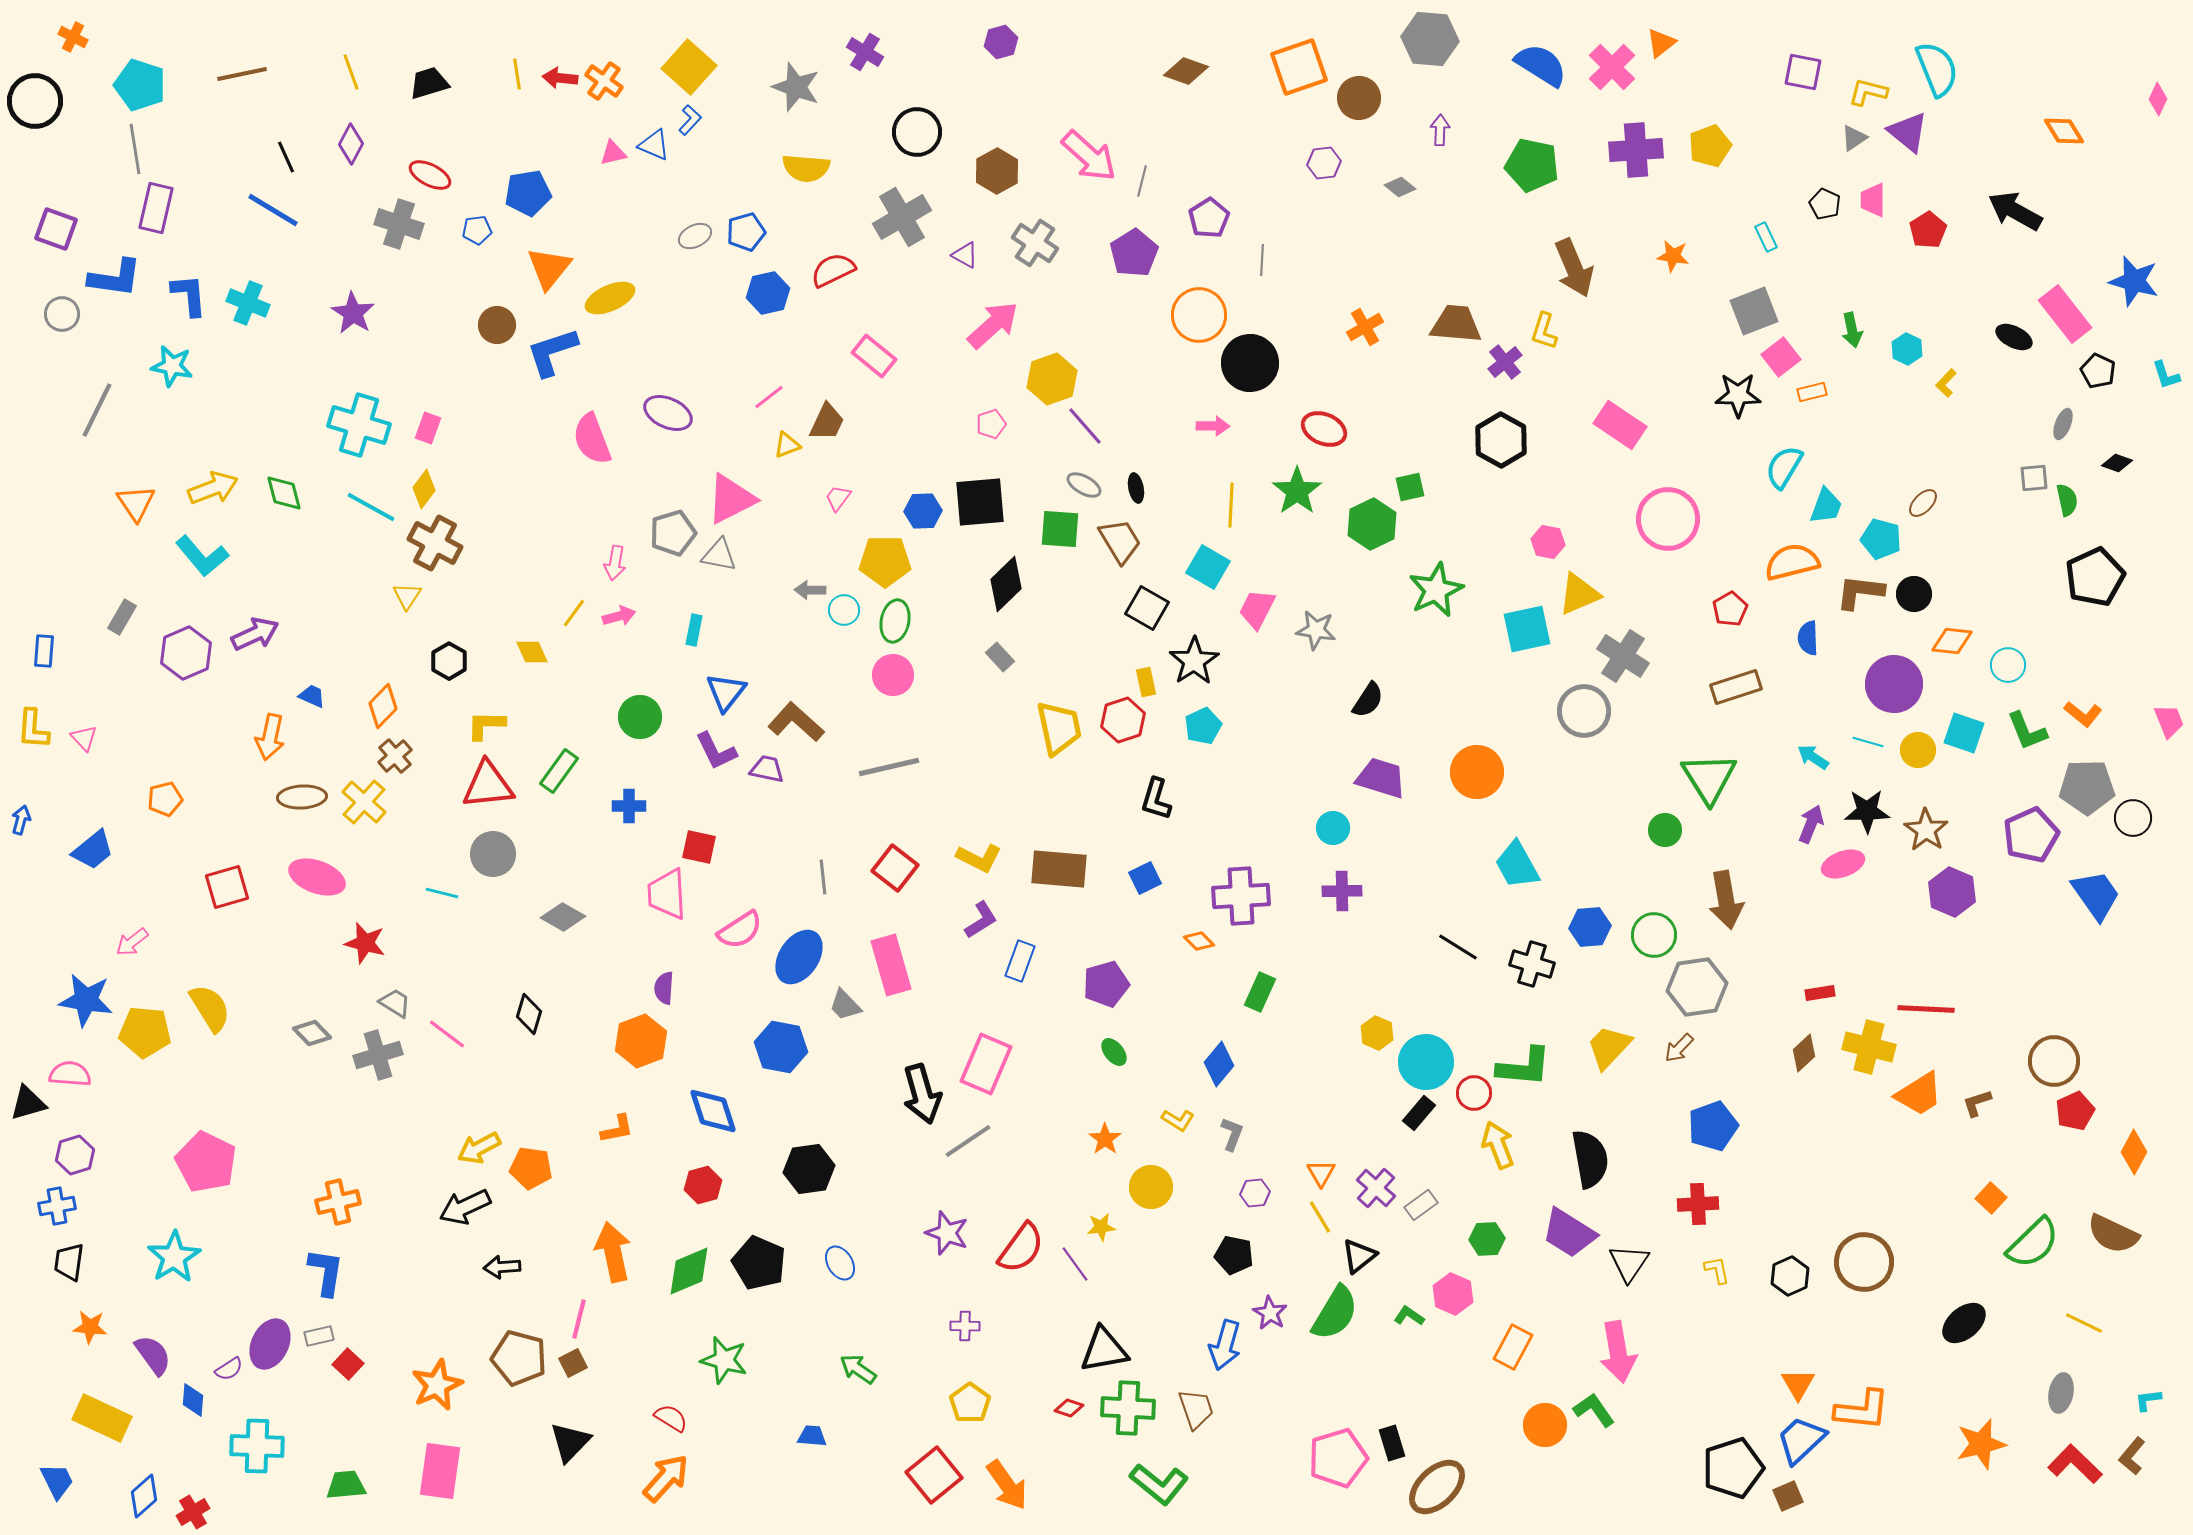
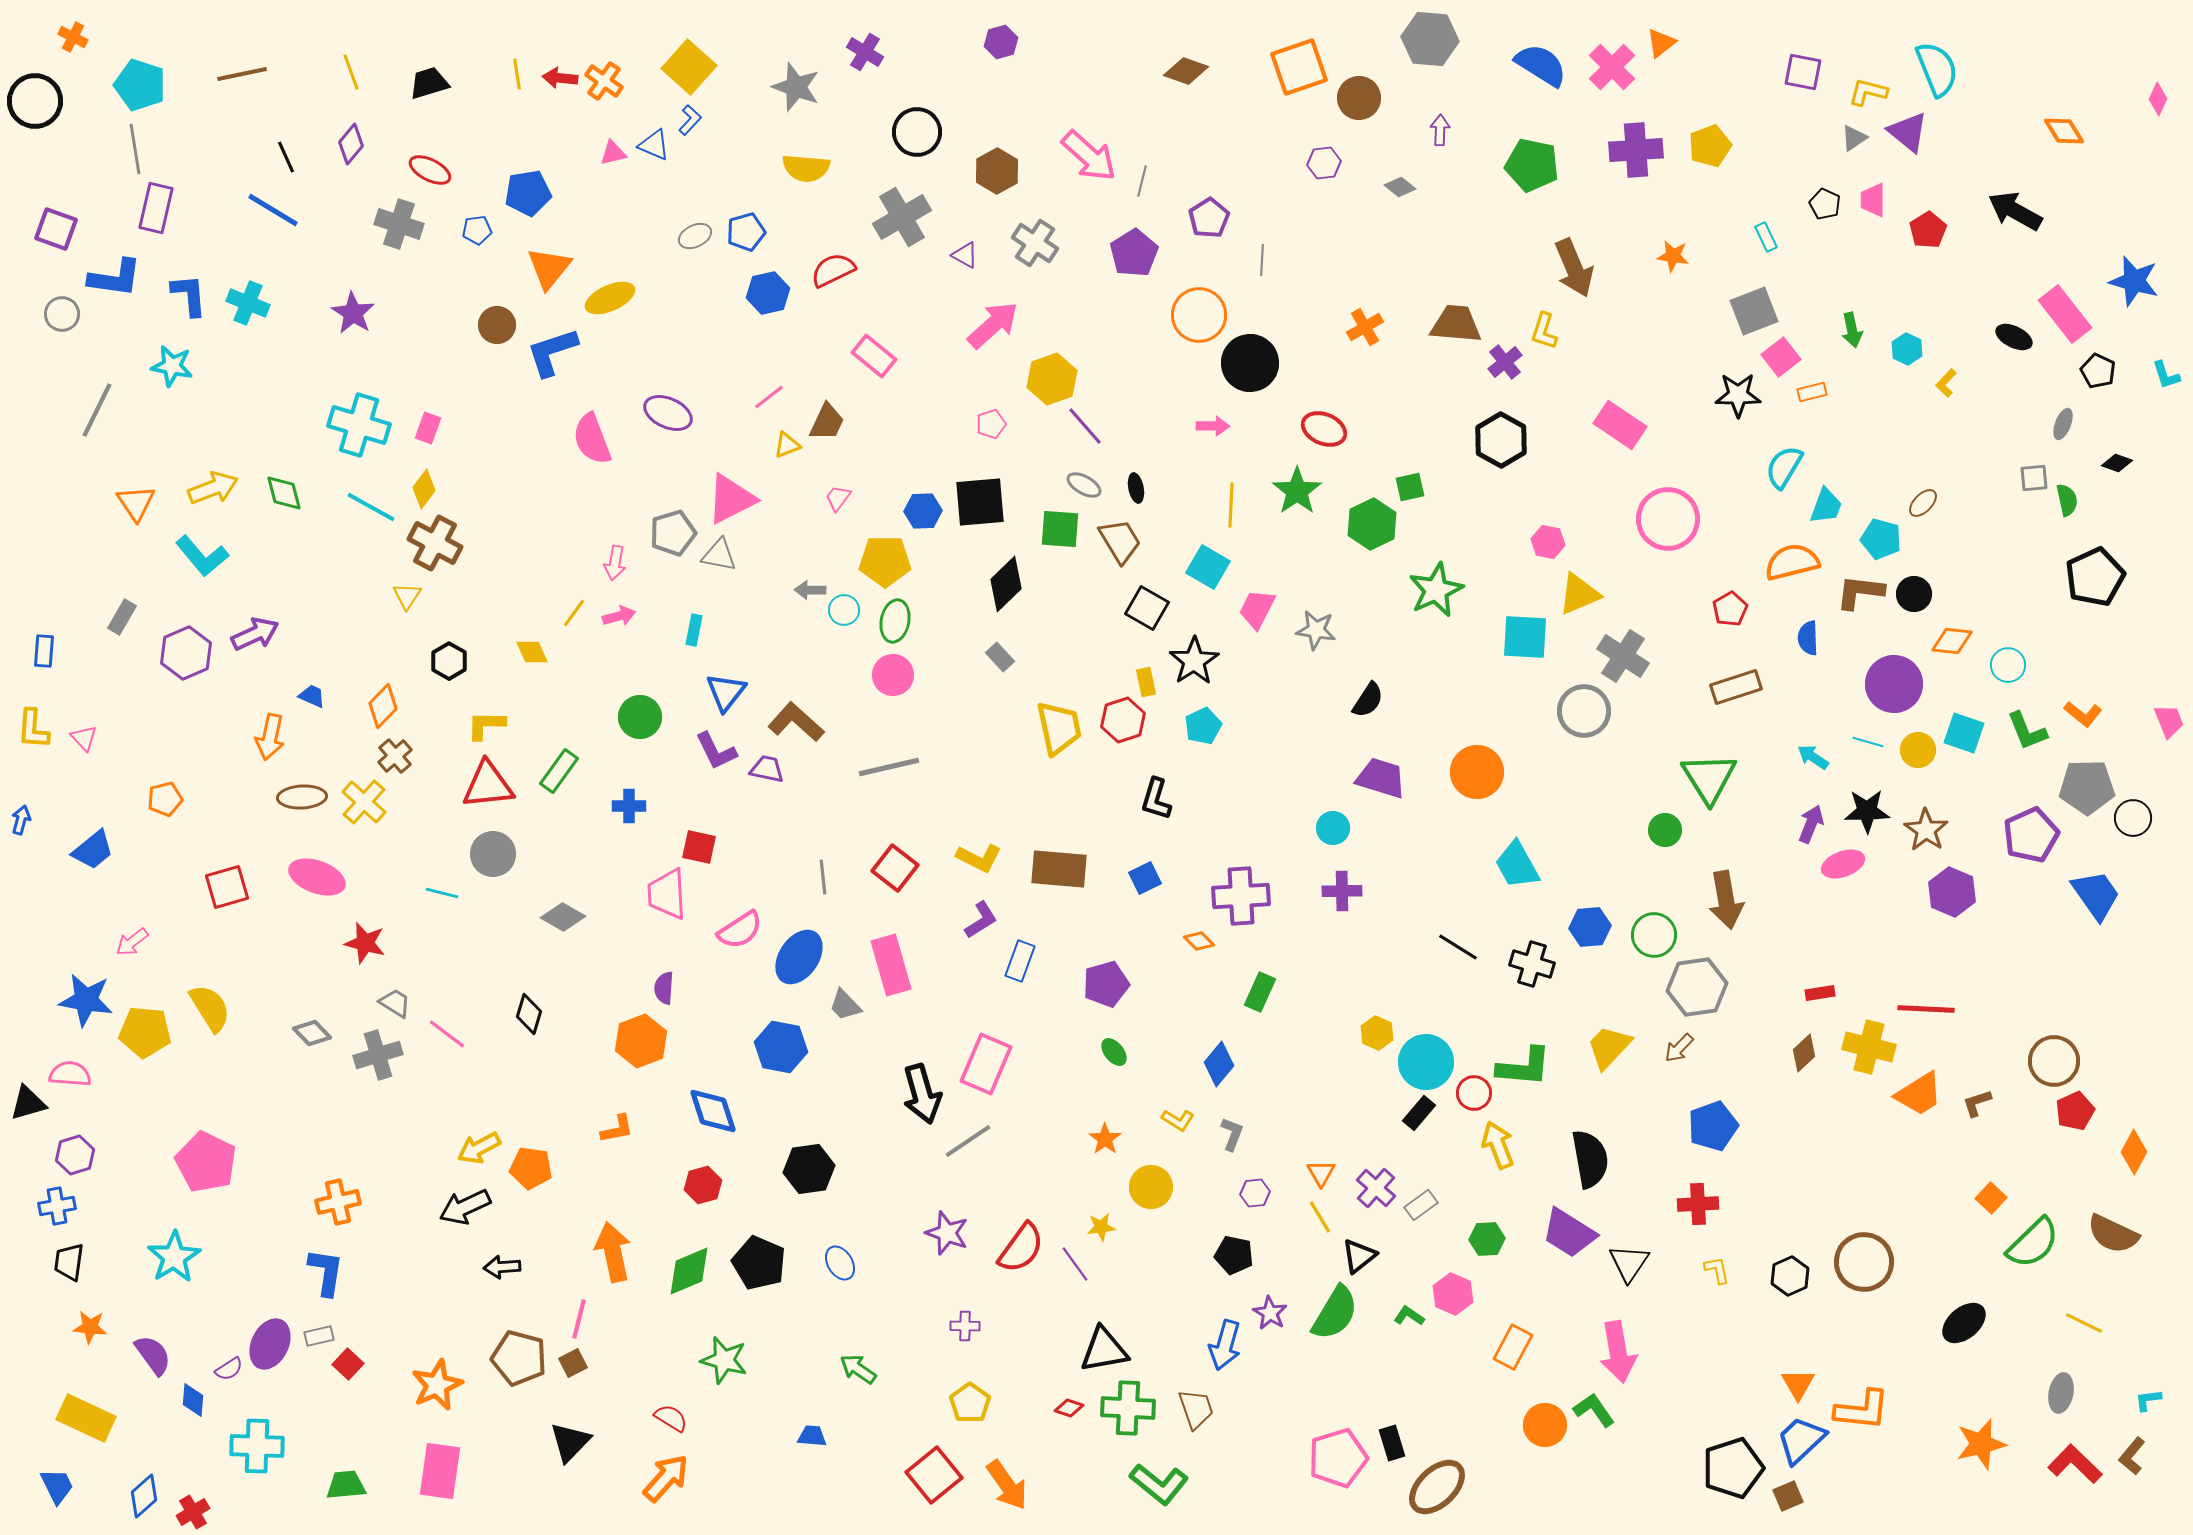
purple diamond at (351, 144): rotated 12 degrees clockwise
red ellipse at (430, 175): moved 5 px up
cyan square at (1527, 629): moved 2 px left, 8 px down; rotated 15 degrees clockwise
yellow rectangle at (102, 1418): moved 16 px left
blue trapezoid at (57, 1481): moved 5 px down
